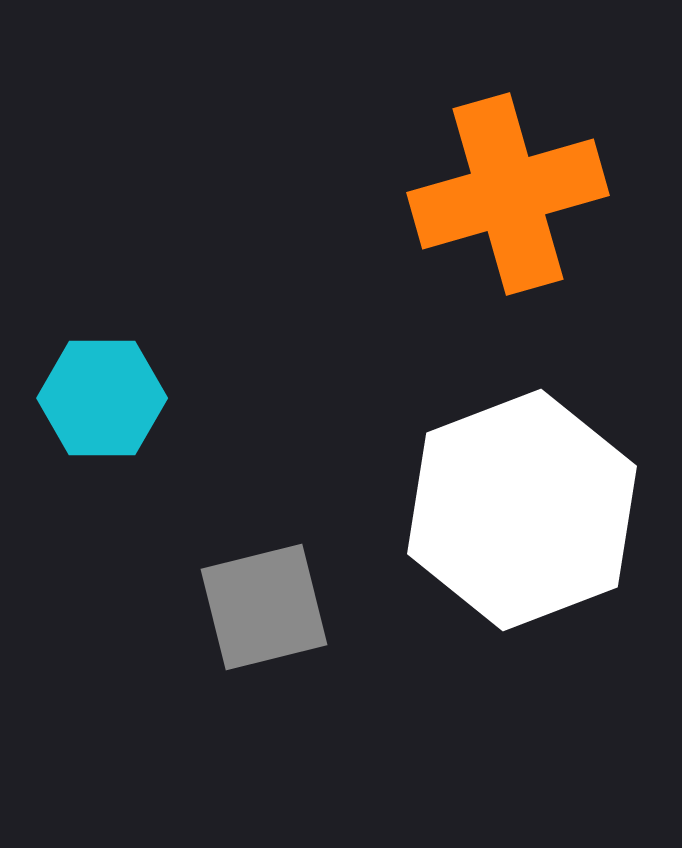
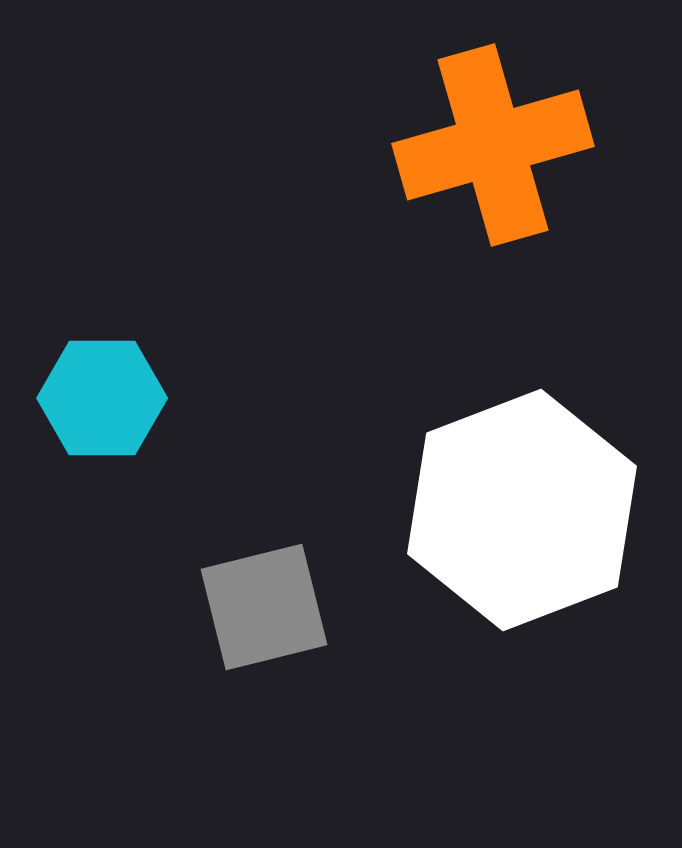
orange cross: moved 15 px left, 49 px up
